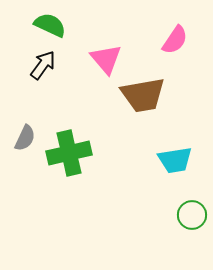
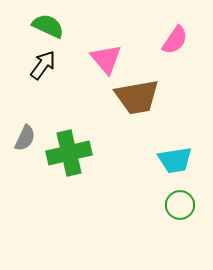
green semicircle: moved 2 px left, 1 px down
brown trapezoid: moved 6 px left, 2 px down
green circle: moved 12 px left, 10 px up
